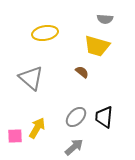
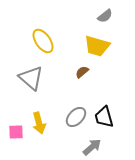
gray semicircle: moved 3 px up; rotated 42 degrees counterclockwise
yellow ellipse: moved 2 px left, 8 px down; rotated 65 degrees clockwise
brown semicircle: rotated 80 degrees counterclockwise
black trapezoid: rotated 20 degrees counterclockwise
yellow arrow: moved 2 px right, 5 px up; rotated 135 degrees clockwise
pink square: moved 1 px right, 4 px up
gray arrow: moved 18 px right
